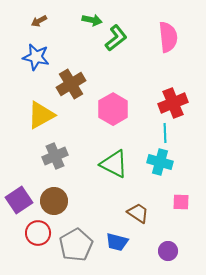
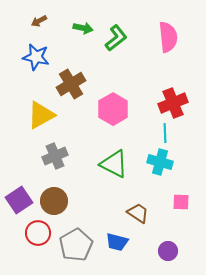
green arrow: moved 9 px left, 8 px down
